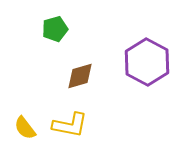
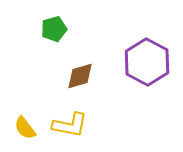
green pentagon: moved 1 px left
